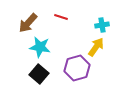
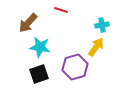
red line: moved 7 px up
purple hexagon: moved 2 px left, 1 px up
black square: rotated 30 degrees clockwise
